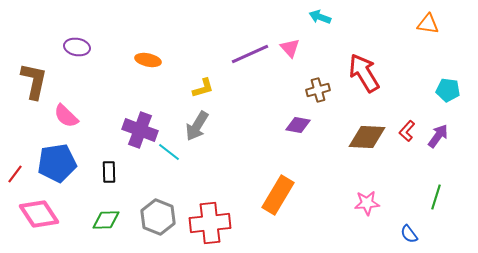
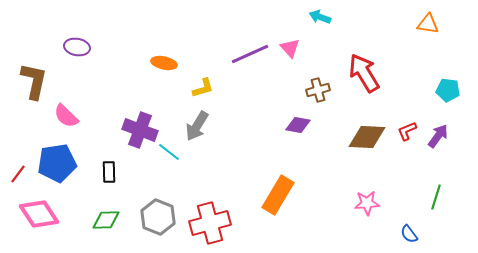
orange ellipse: moved 16 px right, 3 px down
red L-shape: rotated 25 degrees clockwise
red line: moved 3 px right
red cross: rotated 9 degrees counterclockwise
